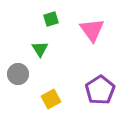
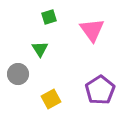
green square: moved 2 px left, 2 px up
